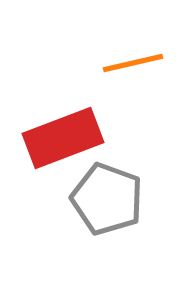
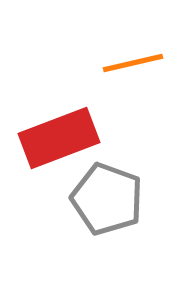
red rectangle: moved 4 px left
